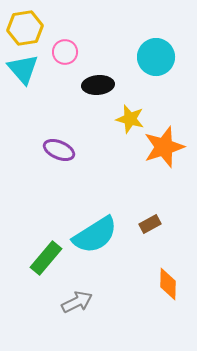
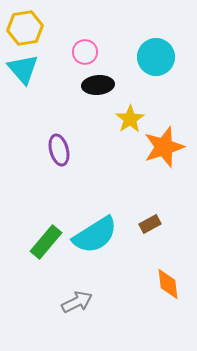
pink circle: moved 20 px right
yellow star: rotated 24 degrees clockwise
purple ellipse: rotated 52 degrees clockwise
green rectangle: moved 16 px up
orange diamond: rotated 8 degrees counterclockwise
